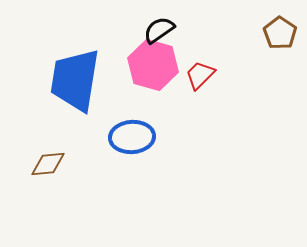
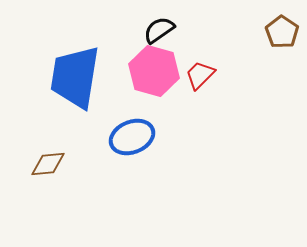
brown pentagon: moved 2 px right, 1 px up
pink hexagon: moved 1 px right, 6 px down
blue trapezoid: moved 3 px up
blue ellipse: rotated 18 degrees counterclockwise
